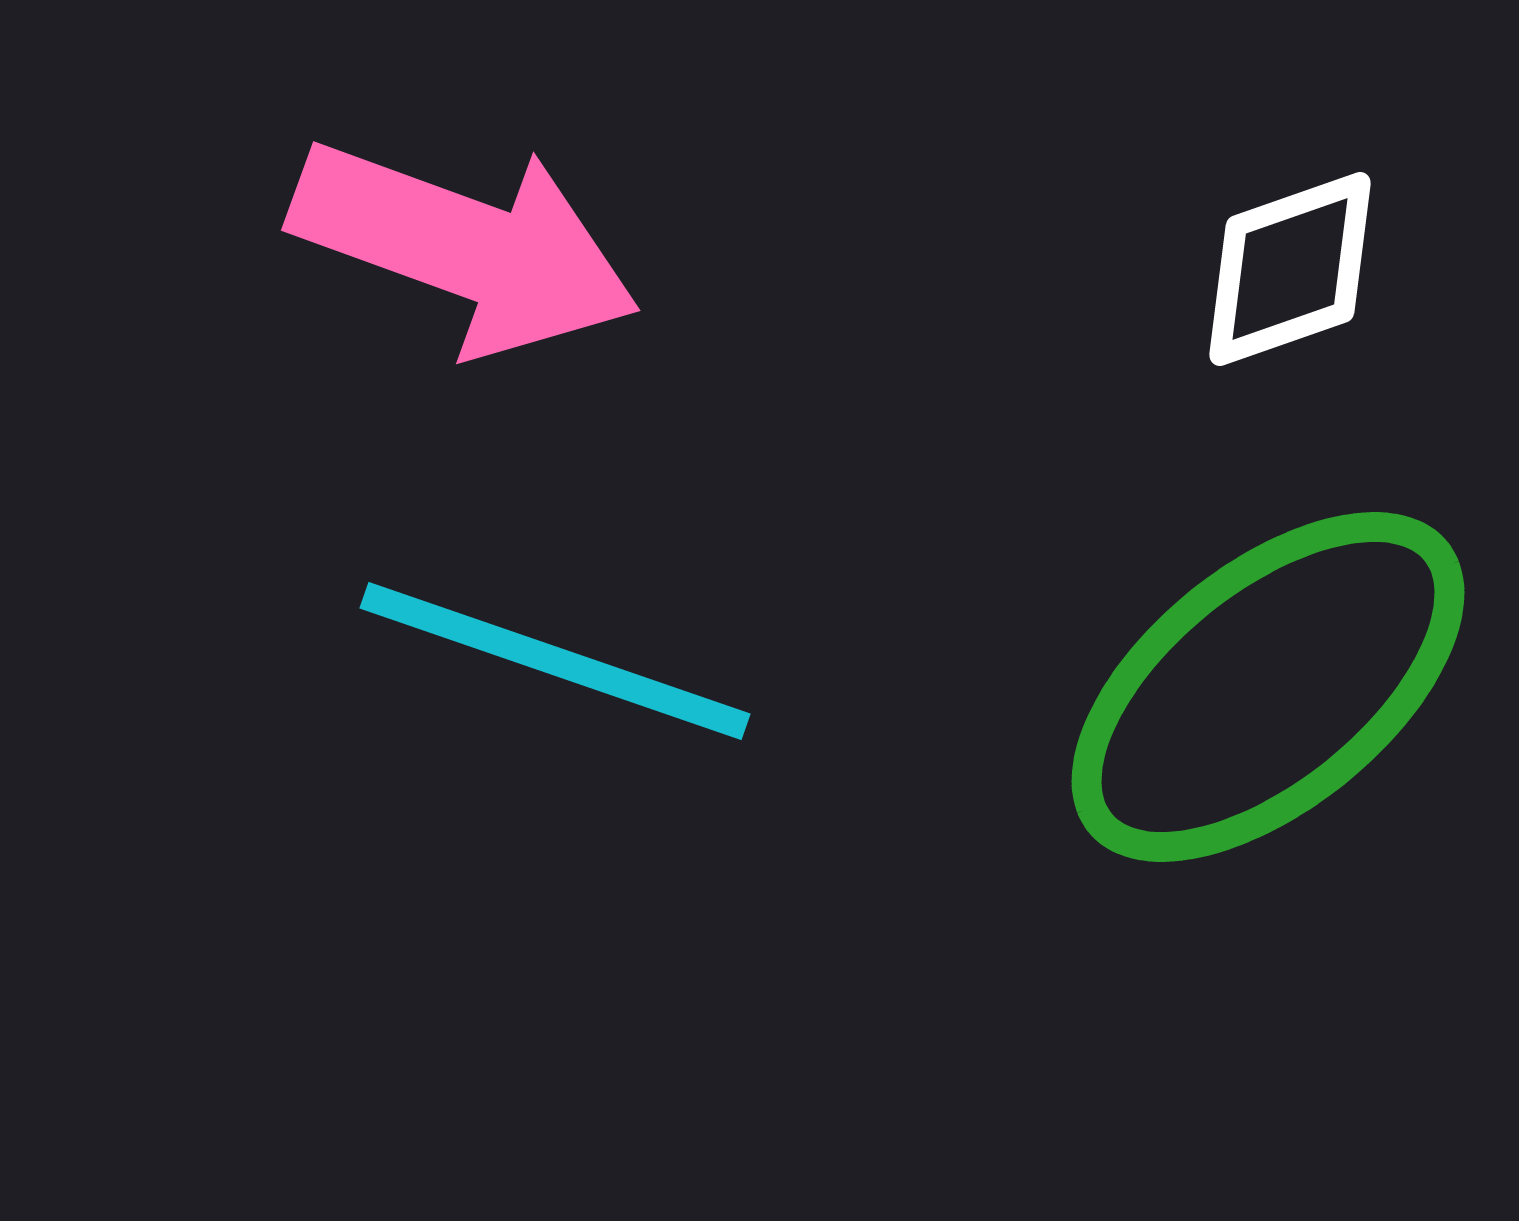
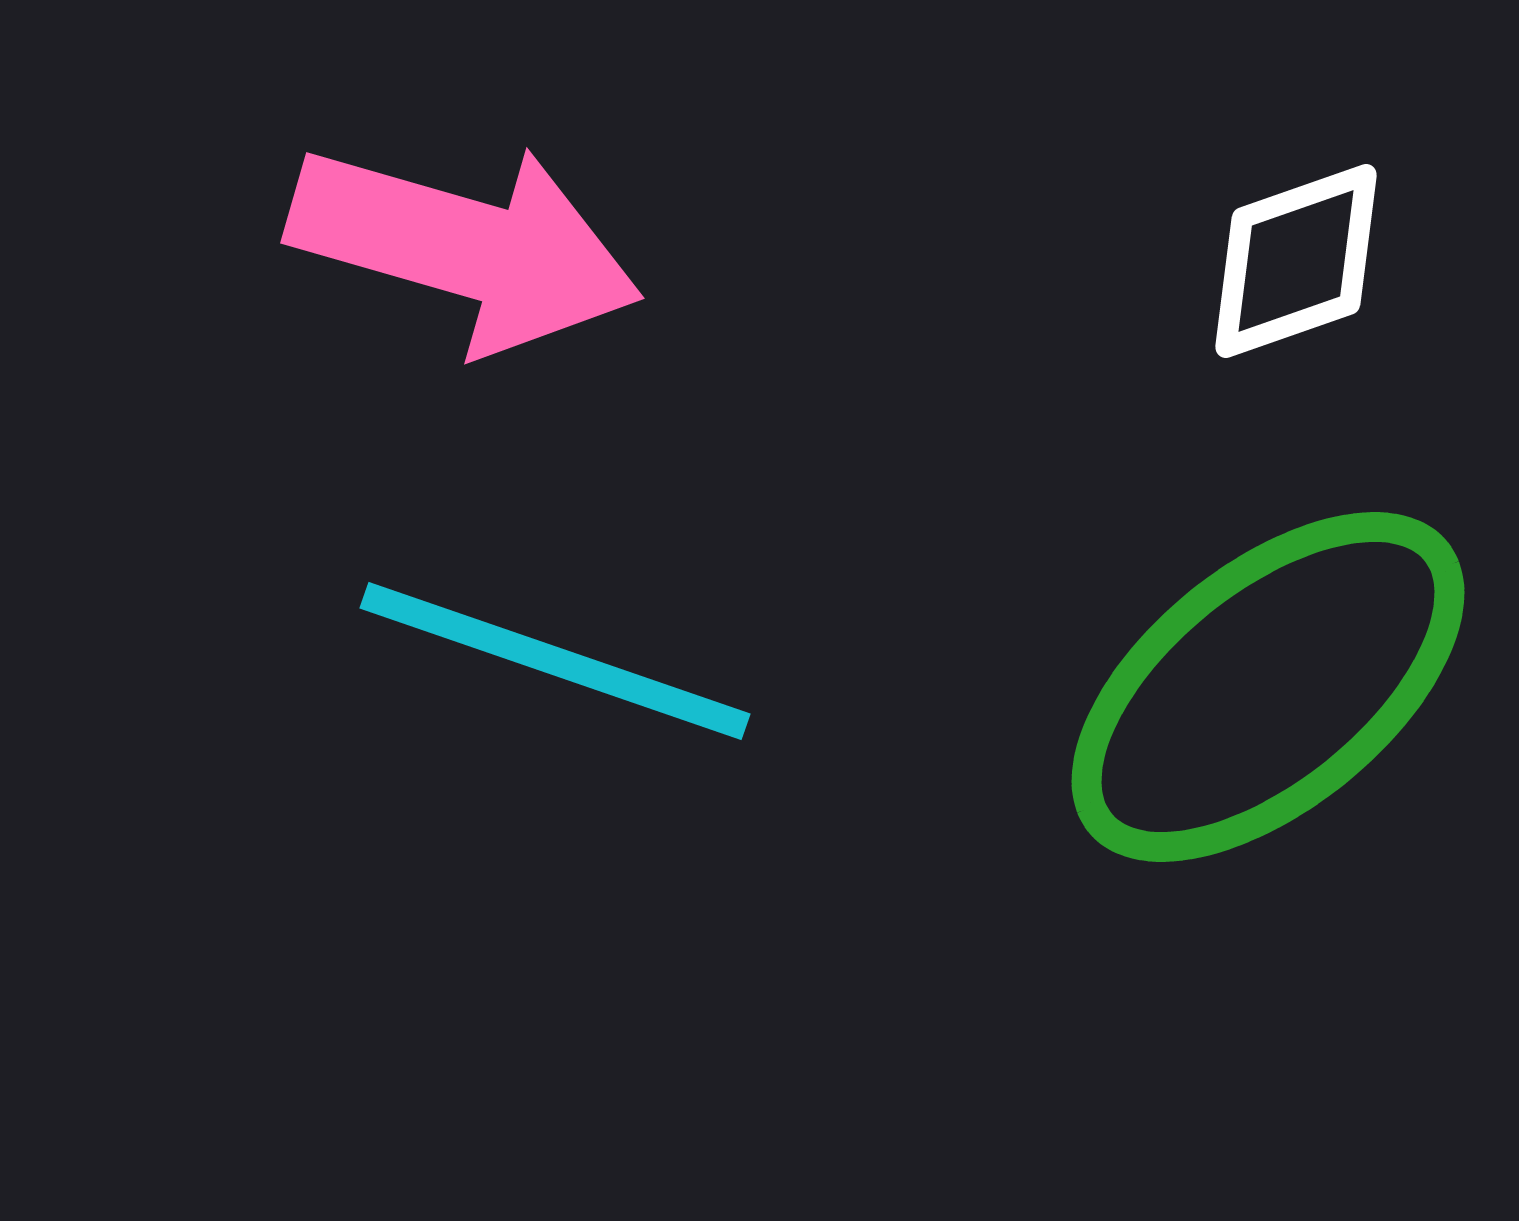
pink arrow: rotated 4 degrees counterclockwise
white diamond: moved 6 px right, 8 px up
